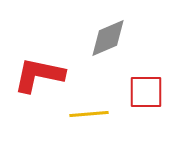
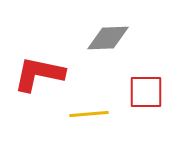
gray diamond: rotated 21 degrees clockwise
red L-shape: moved 1 px up
